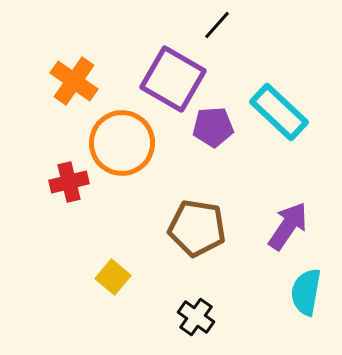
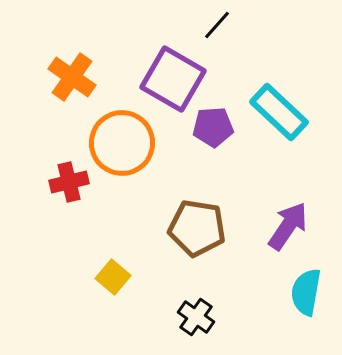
orange cross: moved 2 px left, 4 px up
